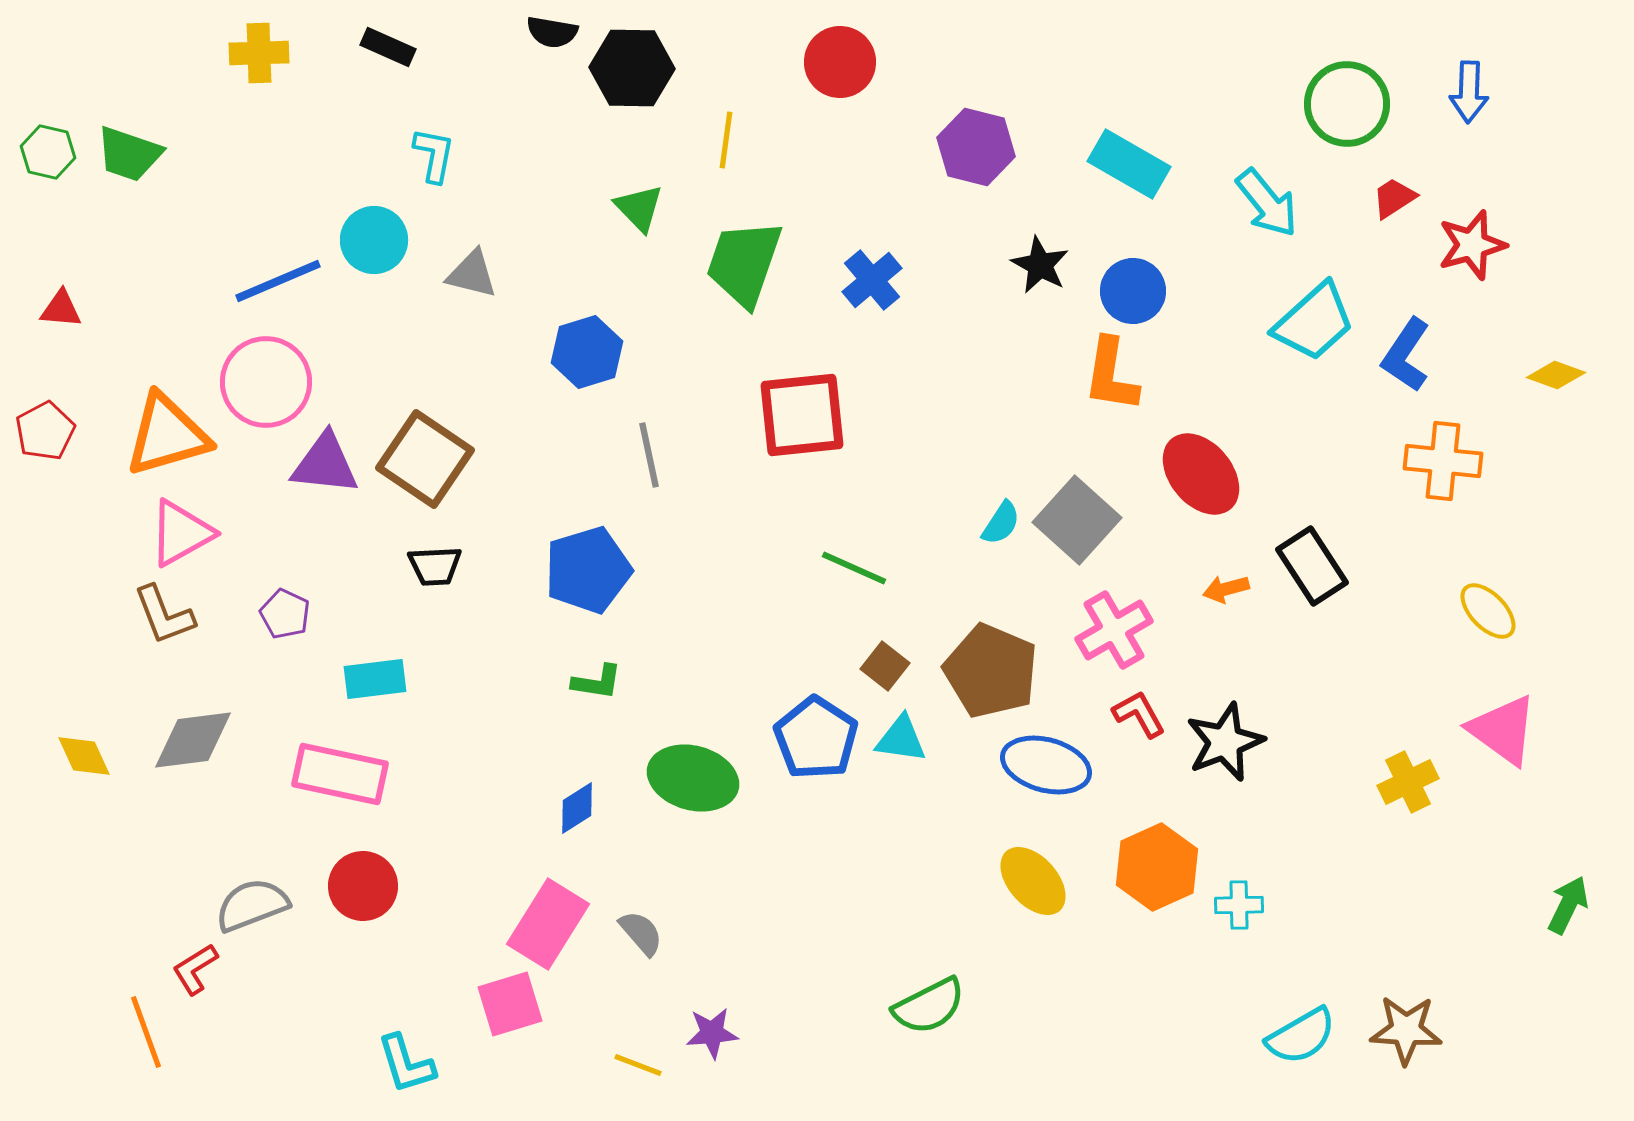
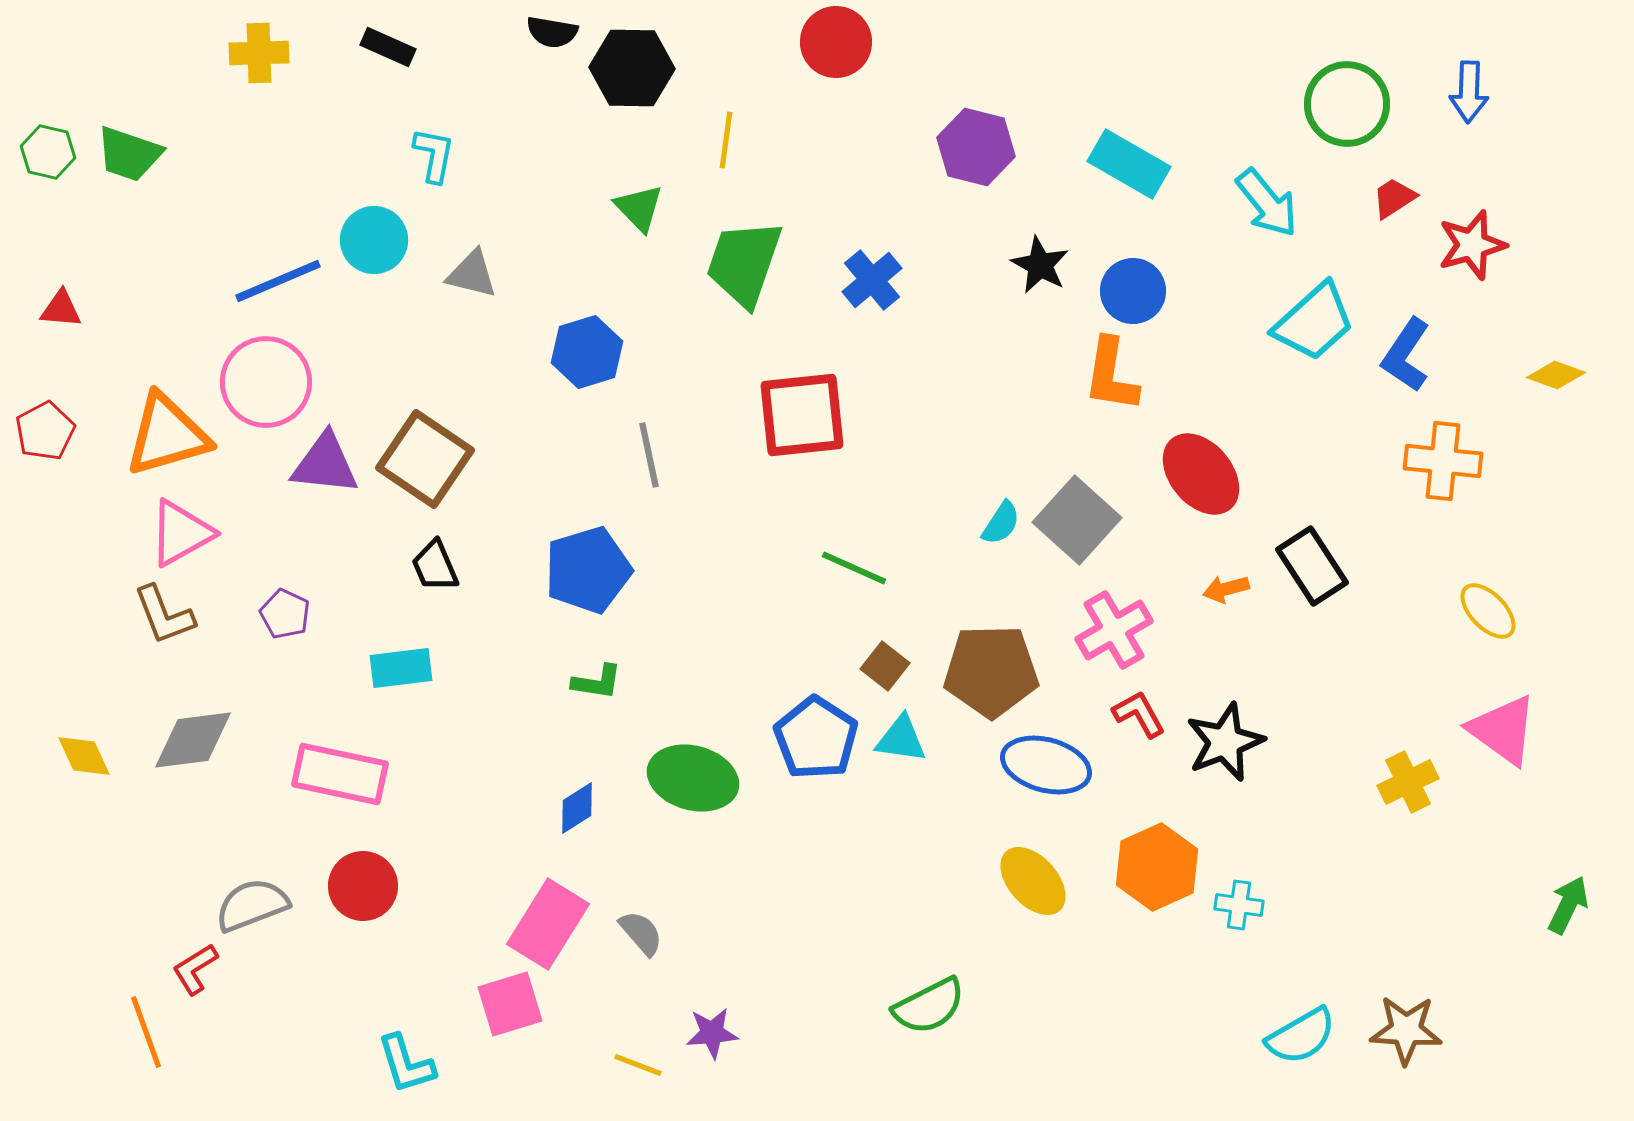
red circle at (840, 62): moved 4 px left, 20 px up
black trapezoid at (435, 566): rotated 70 degrees clockwise
brown pentagon at (991, 671): rotated 24 degrees counterclockwise
cyan rectangle at (375, 679): moved 26 px right, 11 px up
cyan cross at (1239, 905): rotated 9 degrees clockwise
